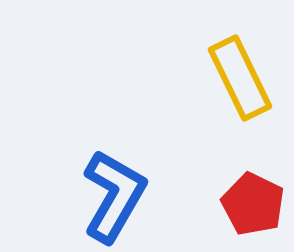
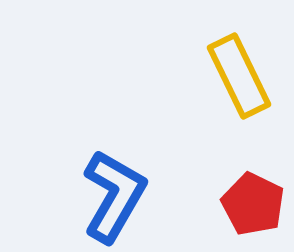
yellow rectangle: moved 1 px left, 2 px up
